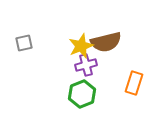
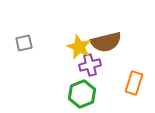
yellow star: moved 2 px left, 1 px down; rotated 25 degrees counterclockwise
purple cross: moved 4 px right
